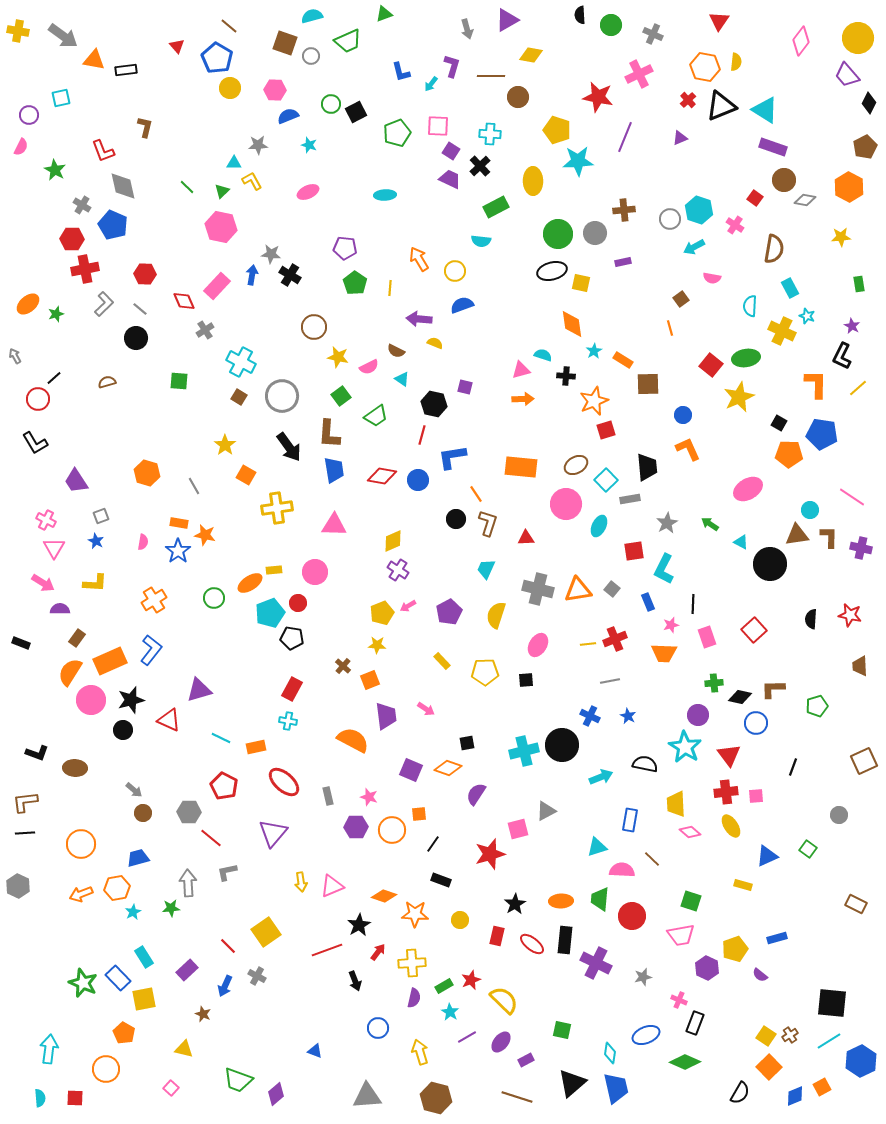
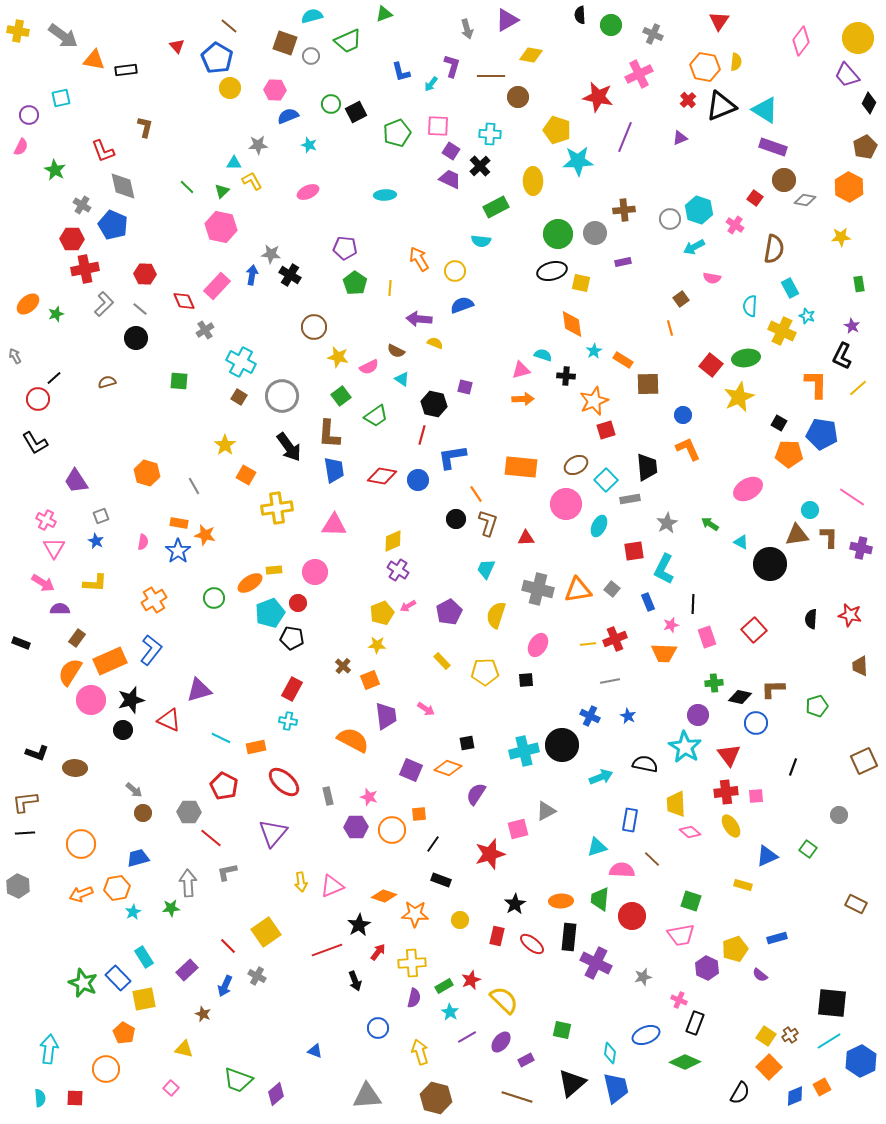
black rectangle at (565, 940): moved 4 px right, 3 px up
